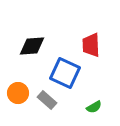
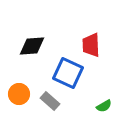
blue square: moved 3 px right
orange circle: moved 1 px right, 1 px down
gray rectangle: moved 3 px right, 1 px down
green semicircle: moved 10 px right, 1 px up
